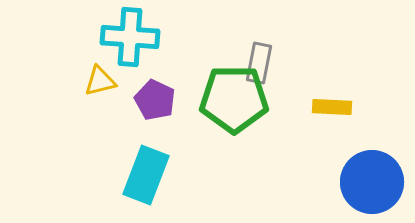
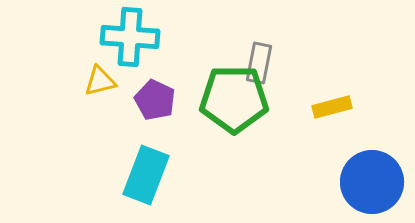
yellow rectangle: rotated 18 degrees counterclockwise
